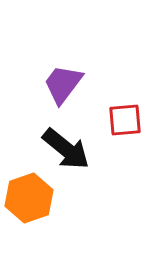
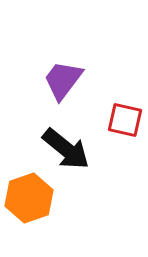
purple trapezoid: moved 4 px up
red square: rotated 18 degrees clockwise
